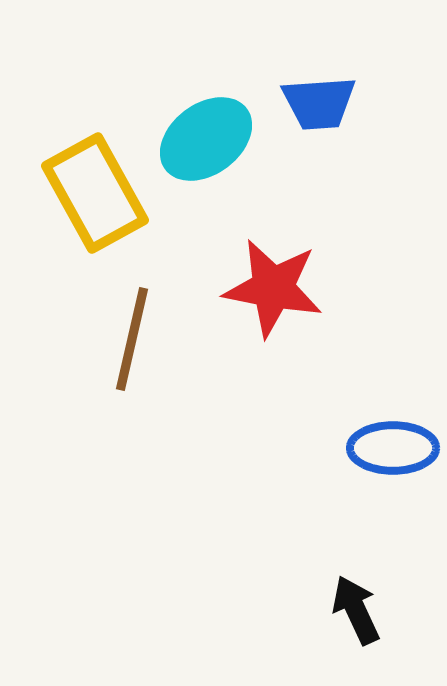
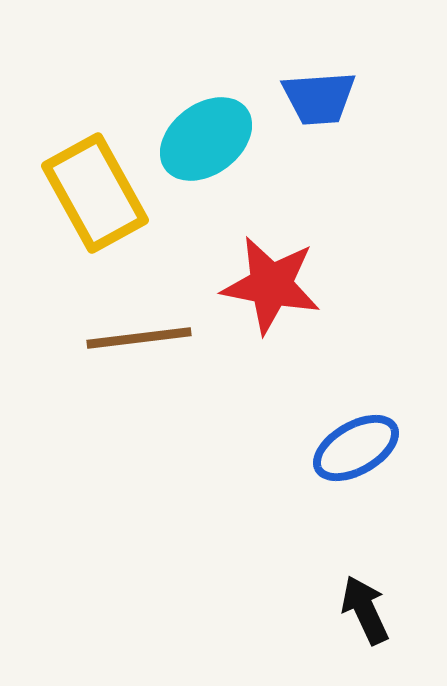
blue trapezoid: moved 5 px up
red star: moved 2 px left, 3 px up
brown line: moved 7 px right, 1 px up; rotated 70 degrees clockwise
blue ellipse: moved 37 px left; rotated 30 degrees counterclockwise
black arrow: moved 9 px right
